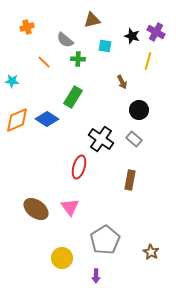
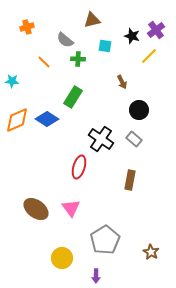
purple cross: moved 2 px up; rotated 24 degrees clockwise
yellow line: moved 1 px right, 5 px up; rotated 30 degrees clockwise
pink triangle: moved 1 px right, 1 px down
